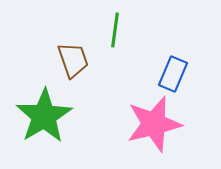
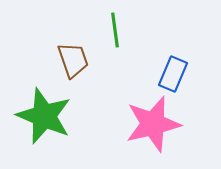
green line: rotated 16 degrees counterclockwise
green star: rotated 18 degrees counterclockwise
pink star: moved 1 px left
